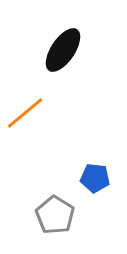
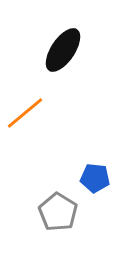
gray pentagon: moved 3 px right, 3 px up
